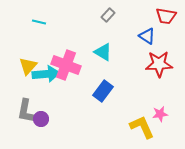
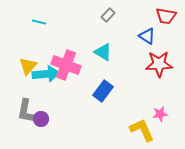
yellow L-shape: moved 3 px down
